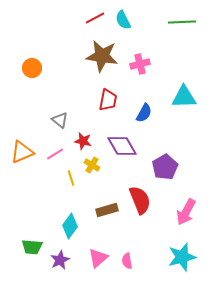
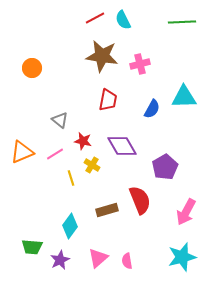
blue semicircle: moved 8 px right, 4 px up
